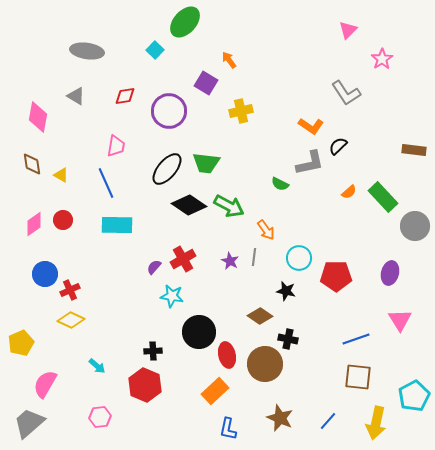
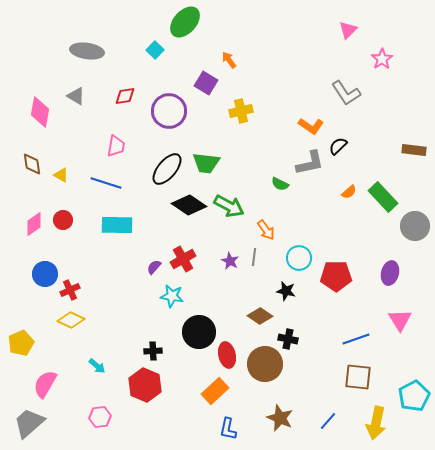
pink diamond at (38, 117): moved 2 px right, 5 px up
blue line at (106, 183): rotated 48 degrees counterclockwise
